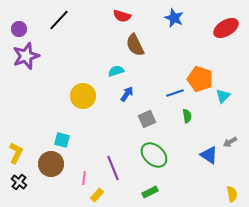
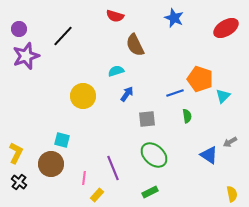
red semicircle: moved 7 px left
black line: moved 4 px right, 16 px down
gray square: rotated 18 degrees clockwise
